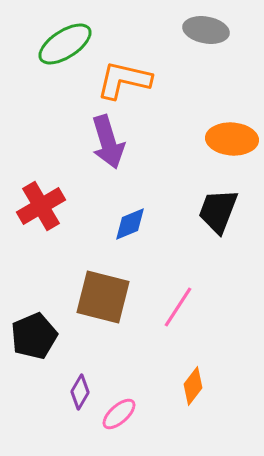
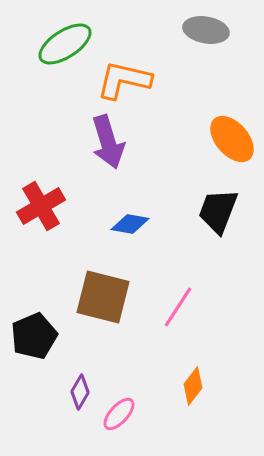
orange ellipse: rotated 45 degrees clockwise
blue diamond: rotated 33 degrees clockwise
pink ellipse: rotated 6 degrees counterclockwise
